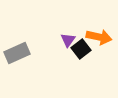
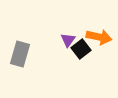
gray rectangle: moved 3 px right, 1 px down; rotated 50 degrees counterclockwise
